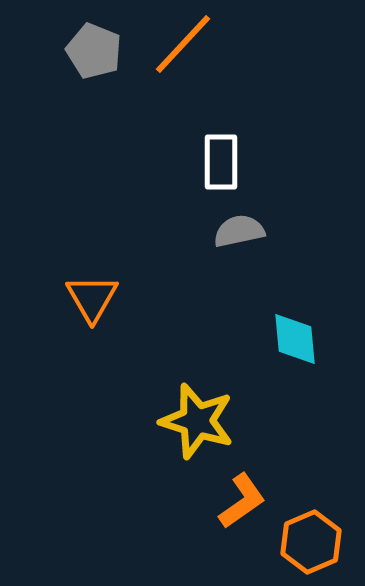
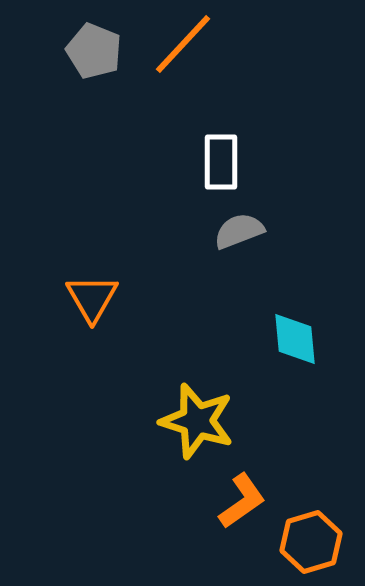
gray semicircle: rotated 9 degrees counterclockwise
orange hexagon: rotated 6 degrees clockwise
